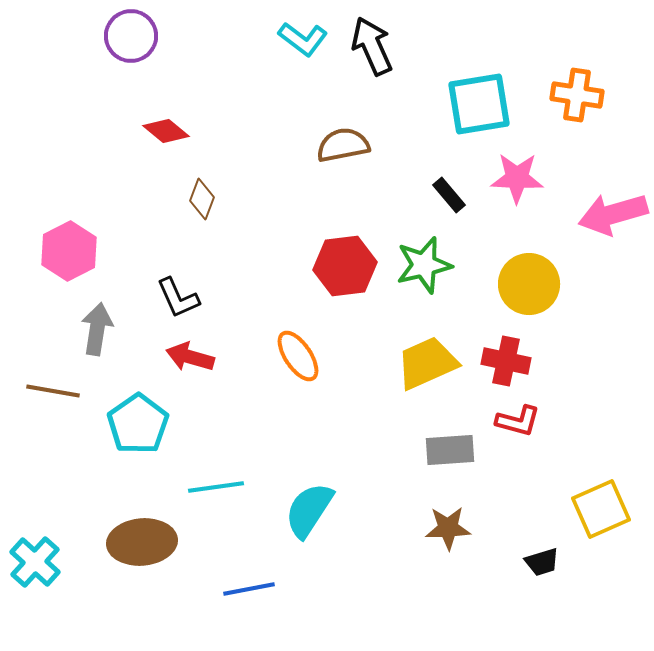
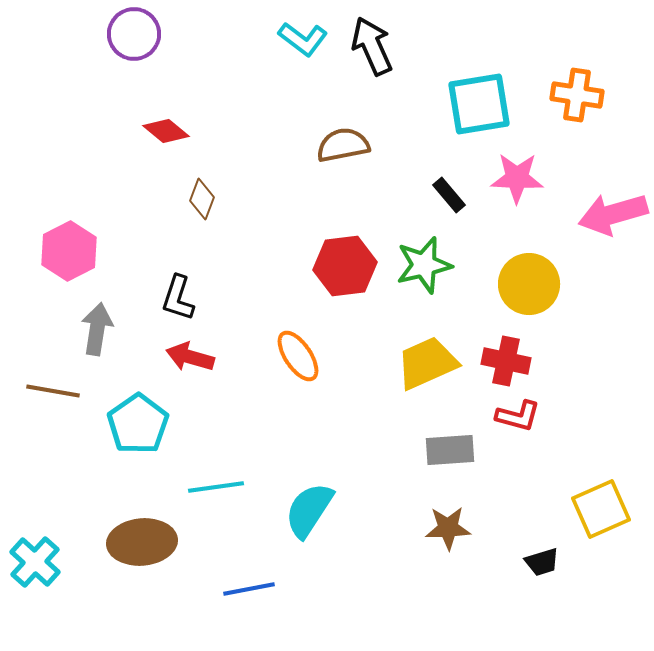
purple circle: moved 3 px right, 2 px up
black L-shape: rotated 42 degrees clockwise
red L-shape: moved 5 px up
